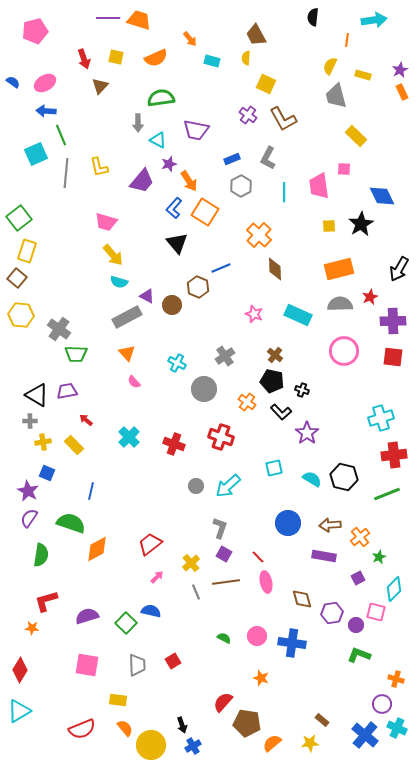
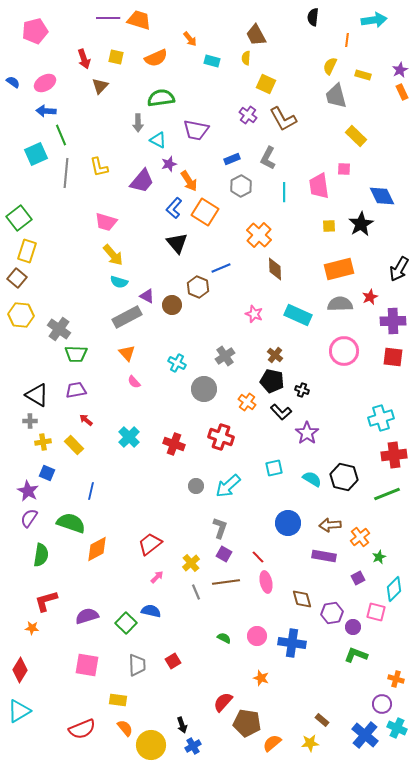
purple trapezoid at (67, 391): moved 9 px right, 1 px up
purple circle at (356, 625): moved 3 px left, 2 px down
green L-shape at (359, 655): moved 3 px left
